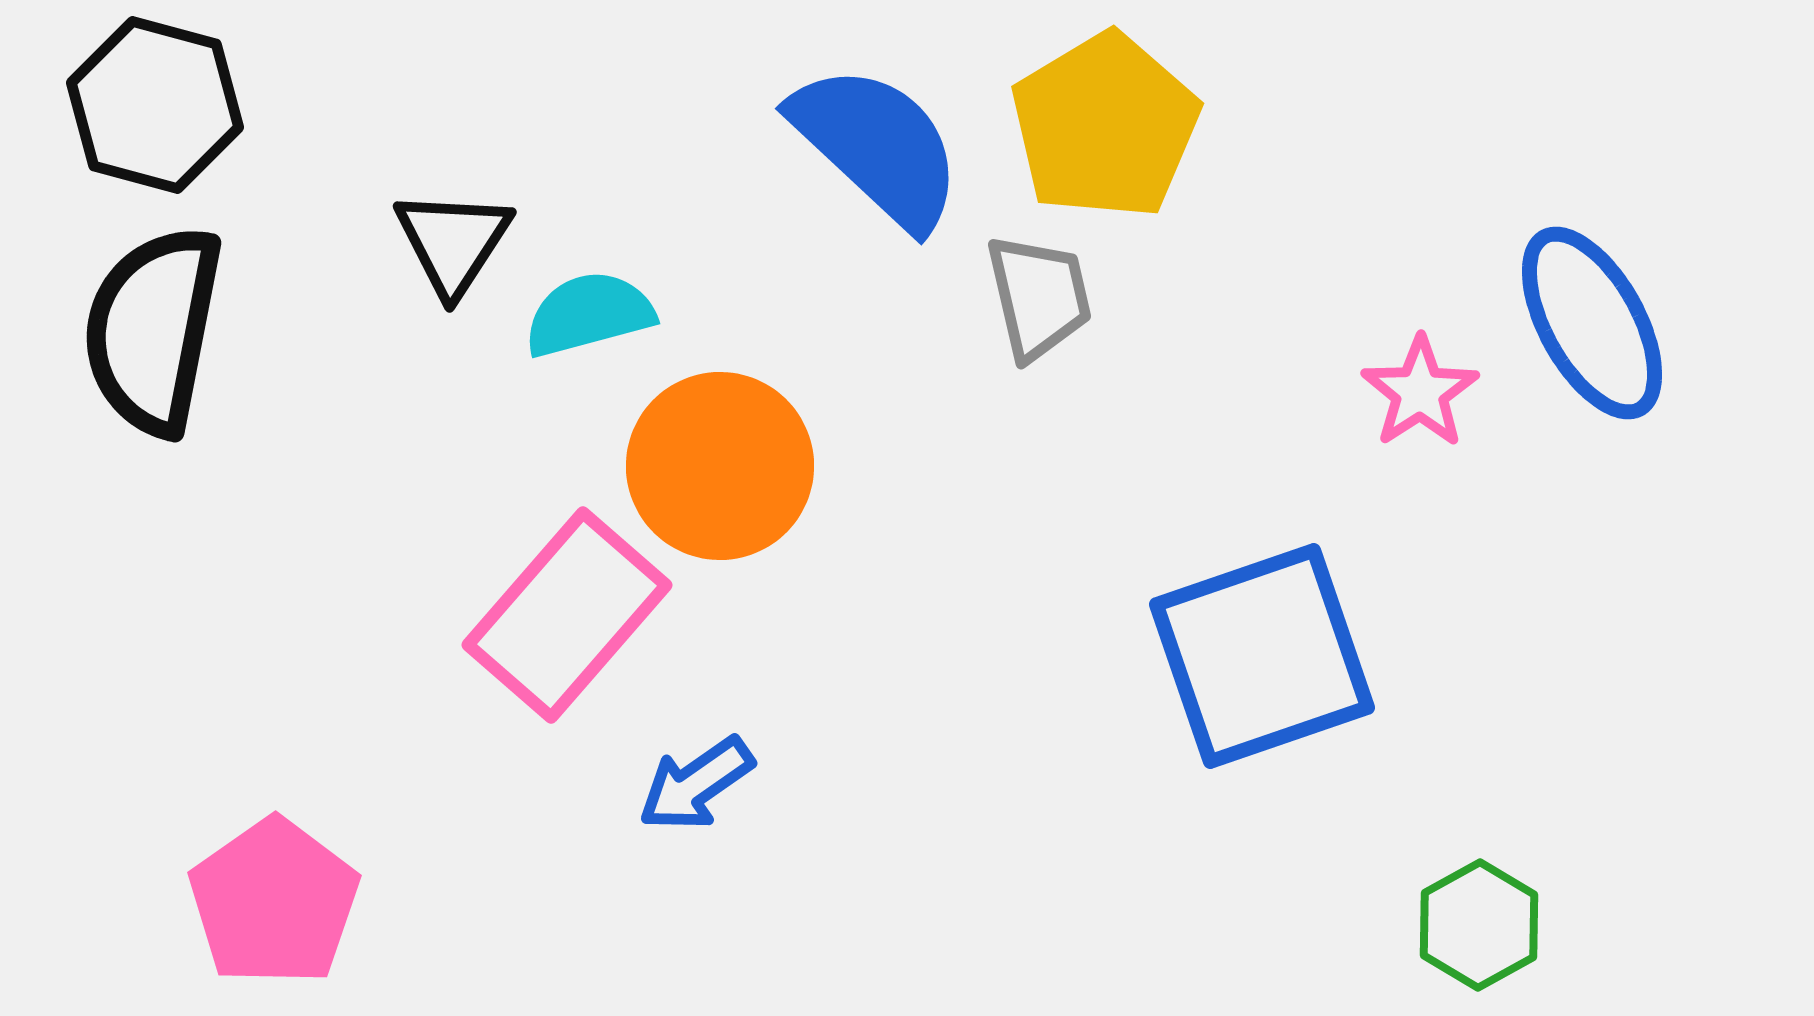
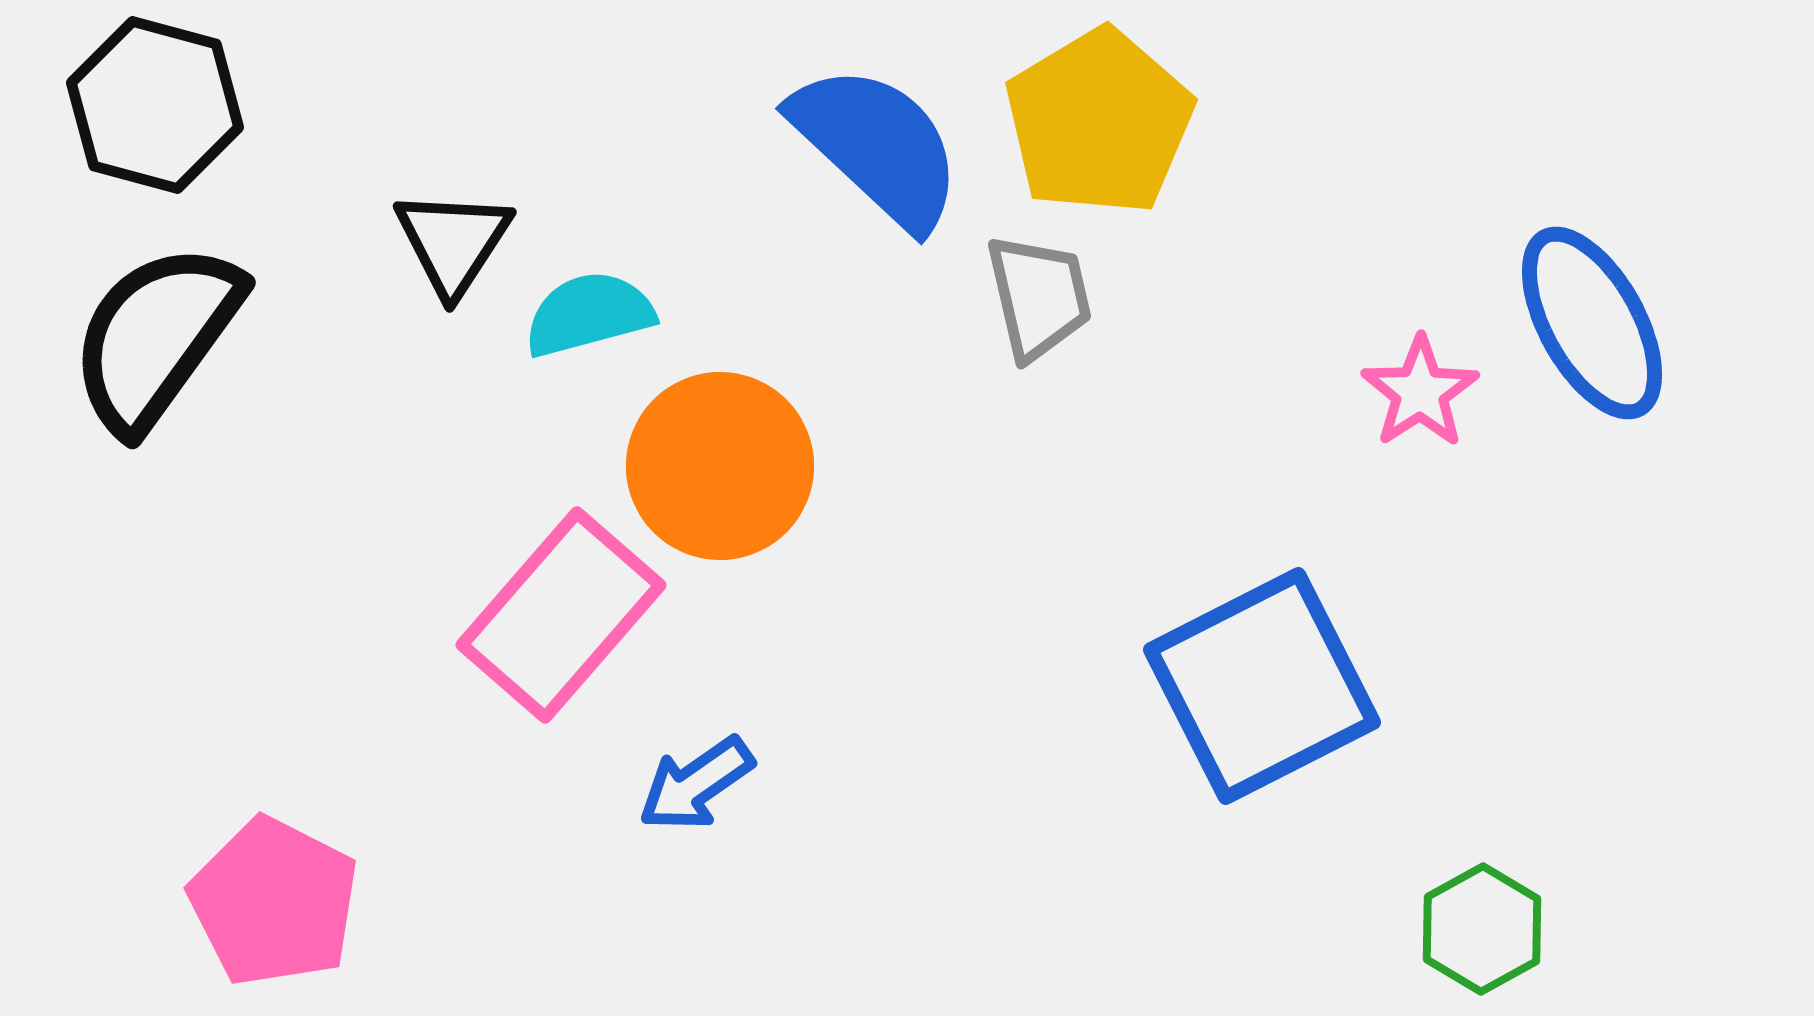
yellow pentagon: moved 6 px left, 4 px up
black semicircle: moved 3 px right, 7 px down; rotated 25 degrees clockwise
pink rectangle: moved 6 px left
blue square: moved 30 px down; rotated 8 degrees counterclockwise
pink pentagon: rotated 10 degrees counterclockwise
green hexagon: moved 3 px right, 4 px down
